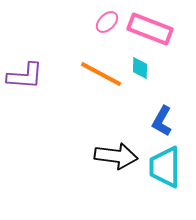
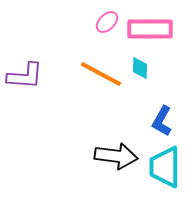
pink rectangle: rotated 21 degrees counterclockwise
